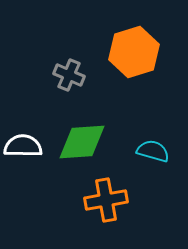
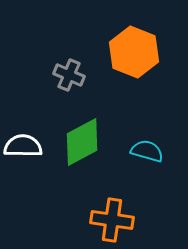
orange hexagon: rotated 21 degrees counterclockwise
green diamond: rotated 24 degrees counterclockwise
cyan semicircle: moved 6 px left
orange cross: moved 6 px right, 20 px down; rotated 18 degrees clockwise
